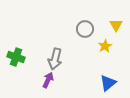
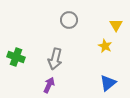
gray circle: moved 16 px left, 9 px up
yellow star: rotated 16 degrees counterclockwise
purple arrow: moved 1 px right, 5 px down
